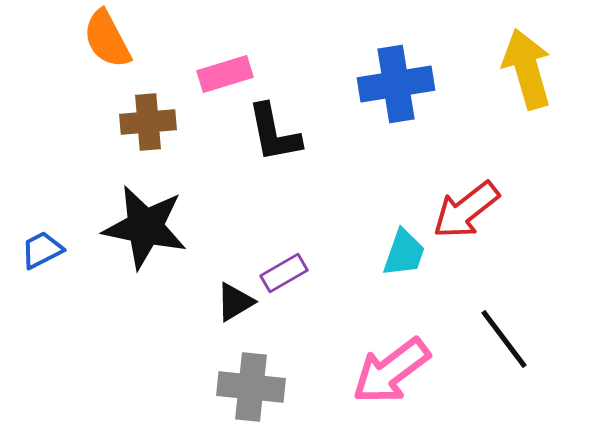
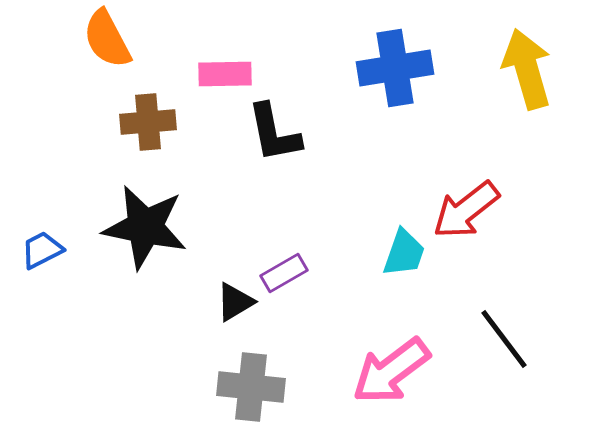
pink rectangle: rotated 16 degrees clockwise
blue cross: moved 1 px left, 16 px up
